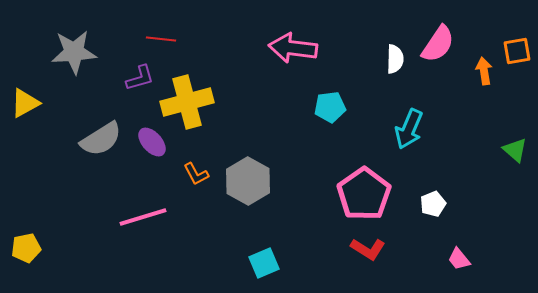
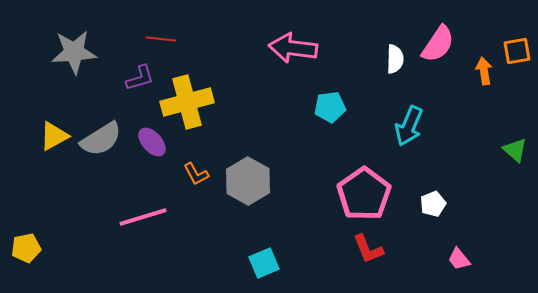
yellow triangle: moved 29 px right, 33 px down
cyan arrow: moved 3 px up
red L-shape: rotated 36 degrees clockwise
